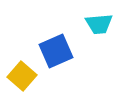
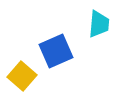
cyan trapezoid: rotated 80 degrees counterclockwise
